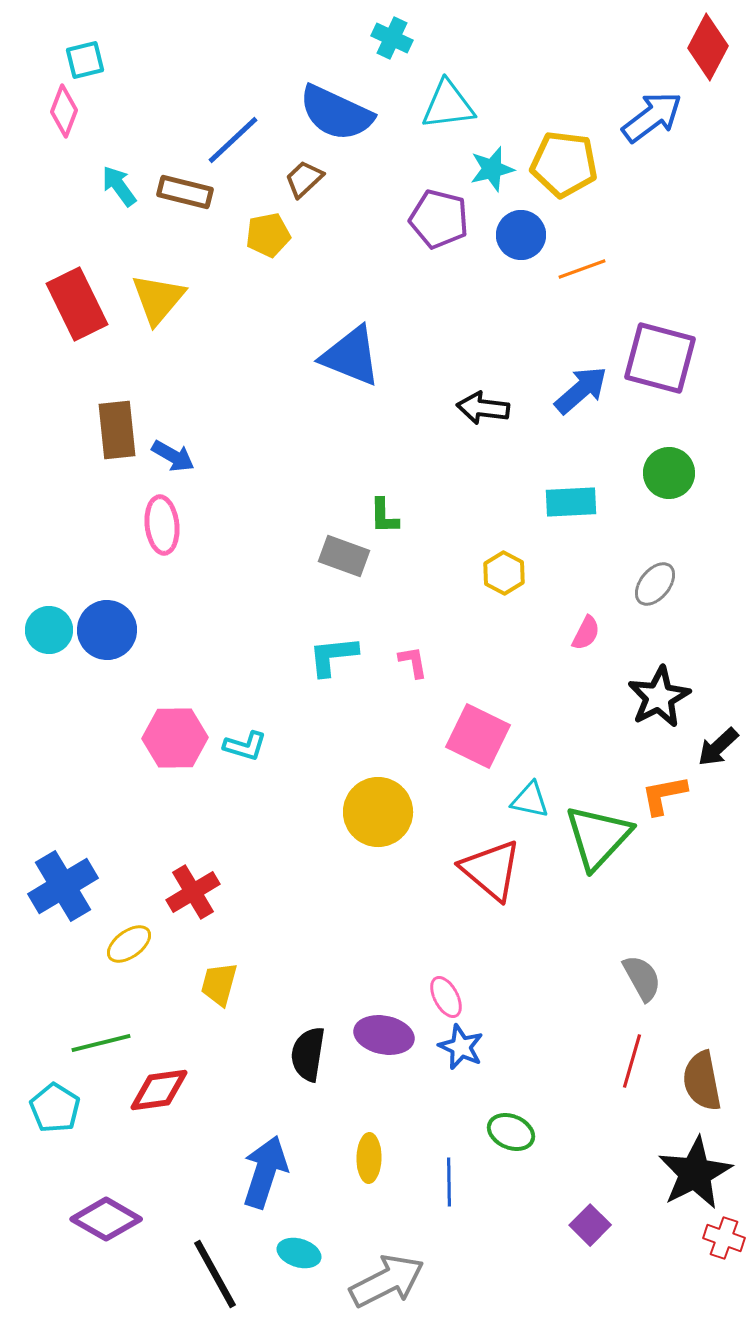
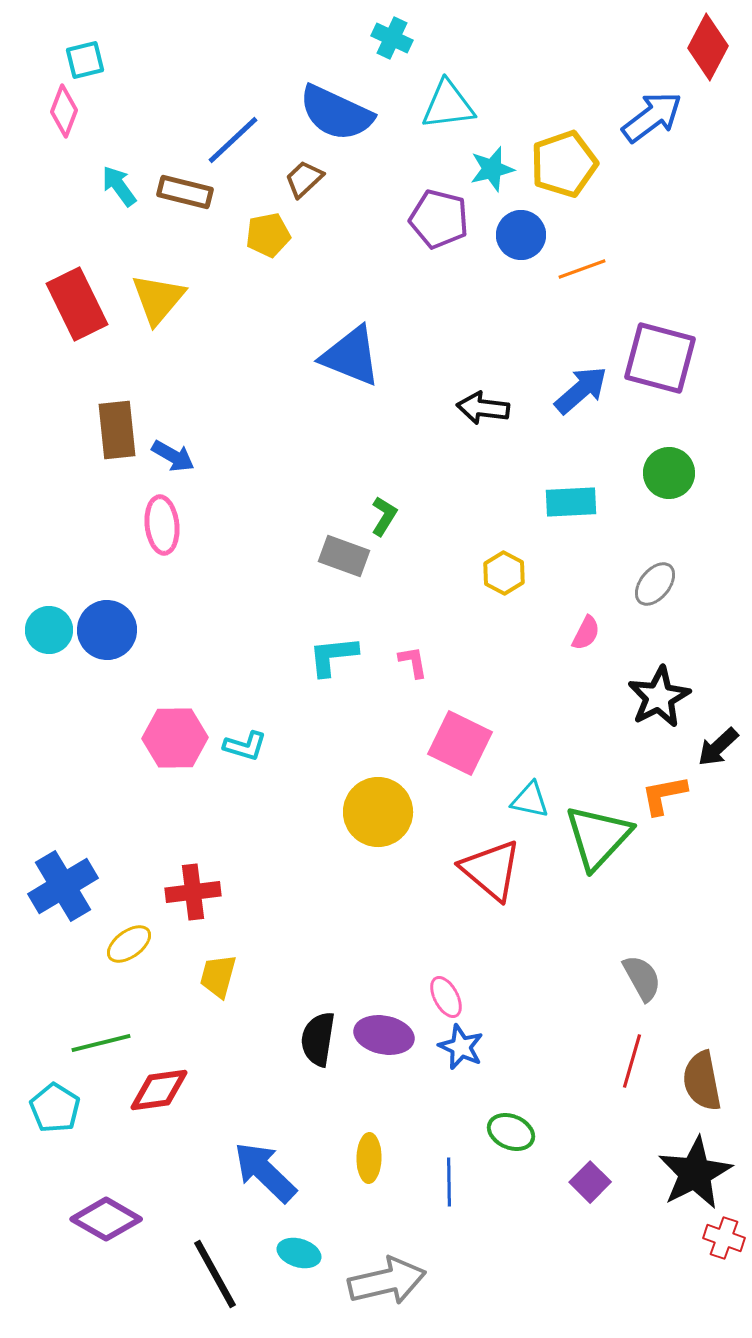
yellow pentagon at (564, 164): rotated 26 degrees counterclockwise
green L-shape at (384, 516): rotated 147 degrees counterclockwise
pink square at (478, 736): moved 18 px left, 7 px down
red cross at (193, 892): rotated 24 degrees clockwise
yellow trapezoid at (219, 984): moved 1 px left, 8 px up
black semicircle at (308, 1054): moved 10 px right, 15 px up
blue arrow at (265, 1172): rotated 64 degrees counterclockwise
purple square at (590, 1225): moved 43 px up
gray arrow at (387, 1281): rotated 14 degrees clockwise
